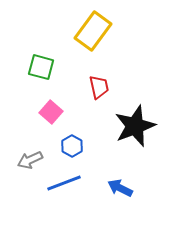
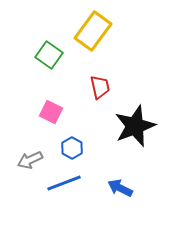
green square: moved 8 px right, 12 px up; rotated 20 degrees clockwise
red trapezoid: moved 1 px right
pink square: rotated 15 degrees counterclockwise
blue hexagon: moved 2 px down
